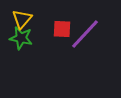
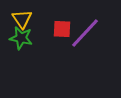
yellow triangle: rotated 15 degrees counterclockwise
purple line: moved 1 px up
